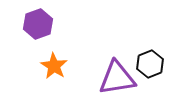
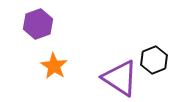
black hexagon: moved 4 px right, 4 px up
purple triangle: moved 3 px right; rotated 42 degrees clockwise
